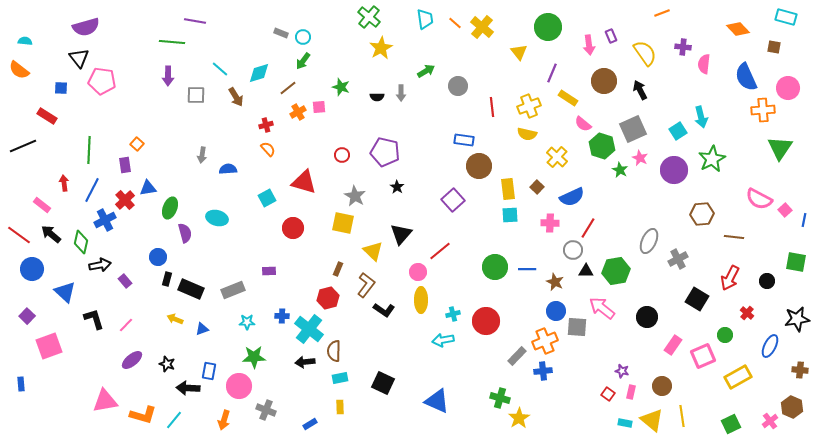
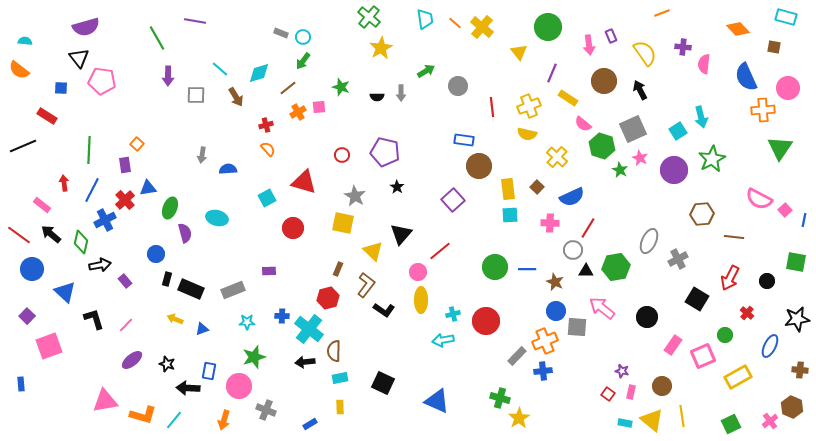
green line at (172, 42): moved 15 px left, 4 px up; rotated 55 degrees clockwise
blue circle at (158, 257): moved 2 px left, 3 px up
green hexagon at (616, 271): moved 4 px up
green star at (254, 357): rotated 15 degrees counterclockwise
